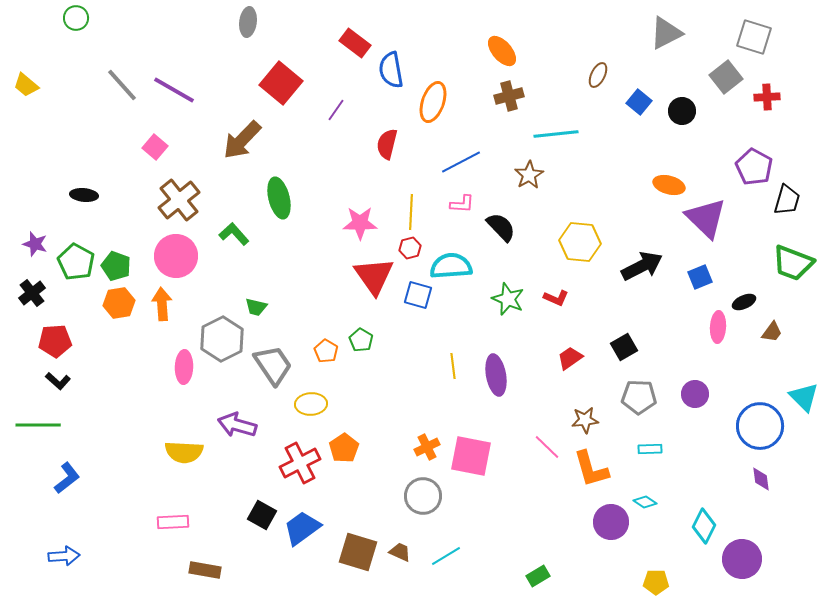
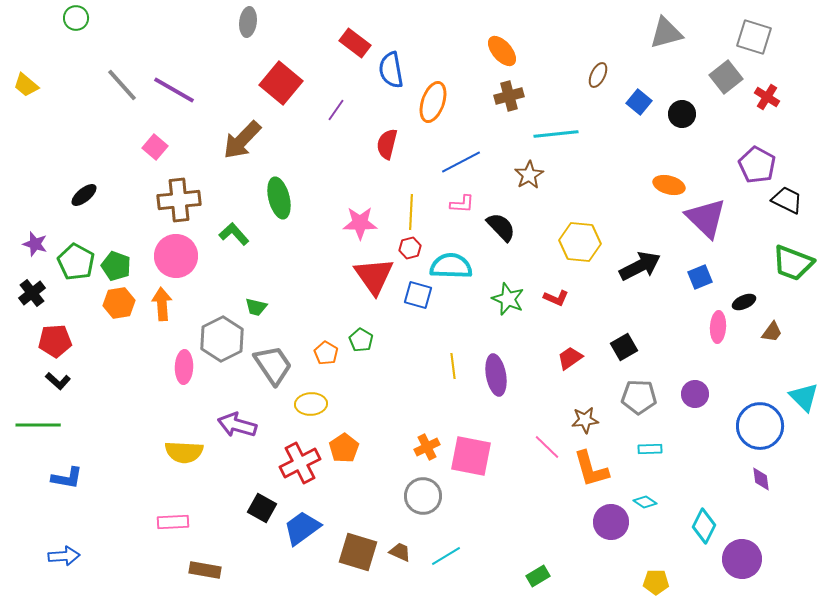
gray triangle at (666, 33): rotated 12 degrees clockwise
red cross at (767, 97): rotated 35 degrees clockwise
black circle at (682, 111): moved 3 px down
purple pentagon at (754, 167): moved 3 px right, 2 px up
black ellipse at (84, 195): rotated 44 degrees counterclockwise
brown cross at (179, 200): rotated 33 degrees clockwise
black trapezoid at (787, 200): rotated 80 degrees counterclockwise
cyan semicircle at (451, 266): rotated 6 degrees clockwise
black arrow at (642, 266): moved 2 px left
orange pentagon at (326, 351): moved 2 px down
blue L-shape at (67, 478): rotated 48 degrees clockwise
black square at (262, 515): moved 7 px up
